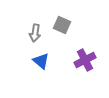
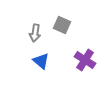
purple cross: rotated 30 degrees counterclockwise
